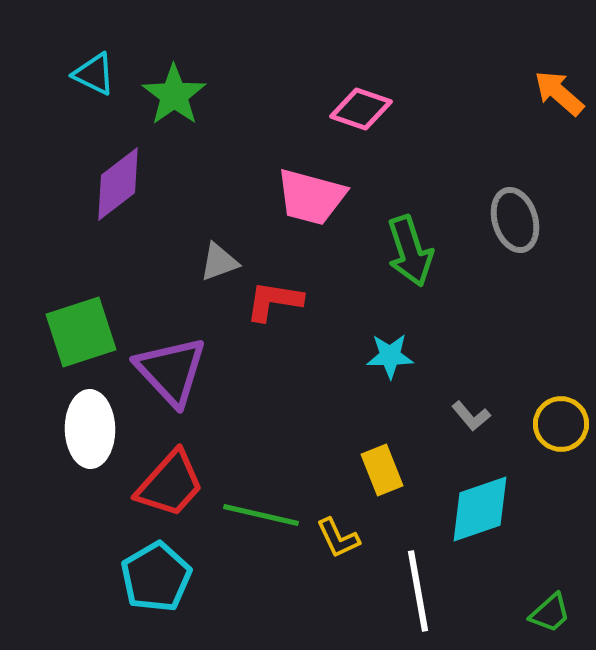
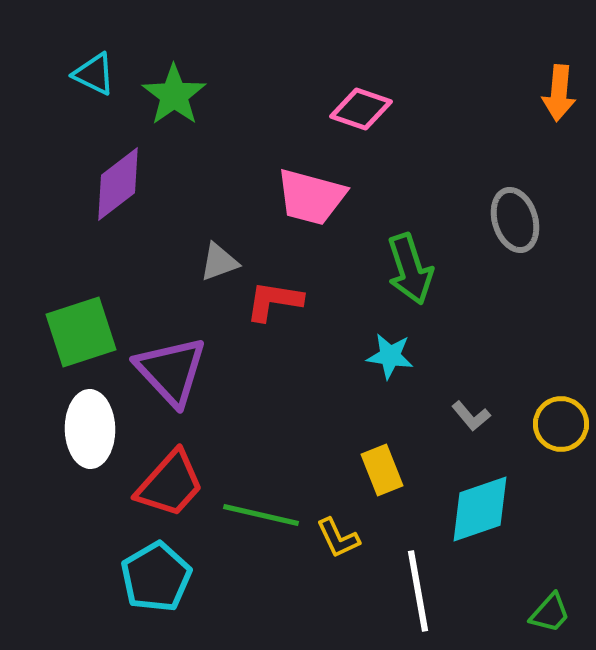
orange arrow: rotated 126 degrees counterclockwise
green arrow: moved 18 px down
cyan star: rotated 9 degrees clockwise
green trapezoid: rotated 6 degrees counterclockwise
